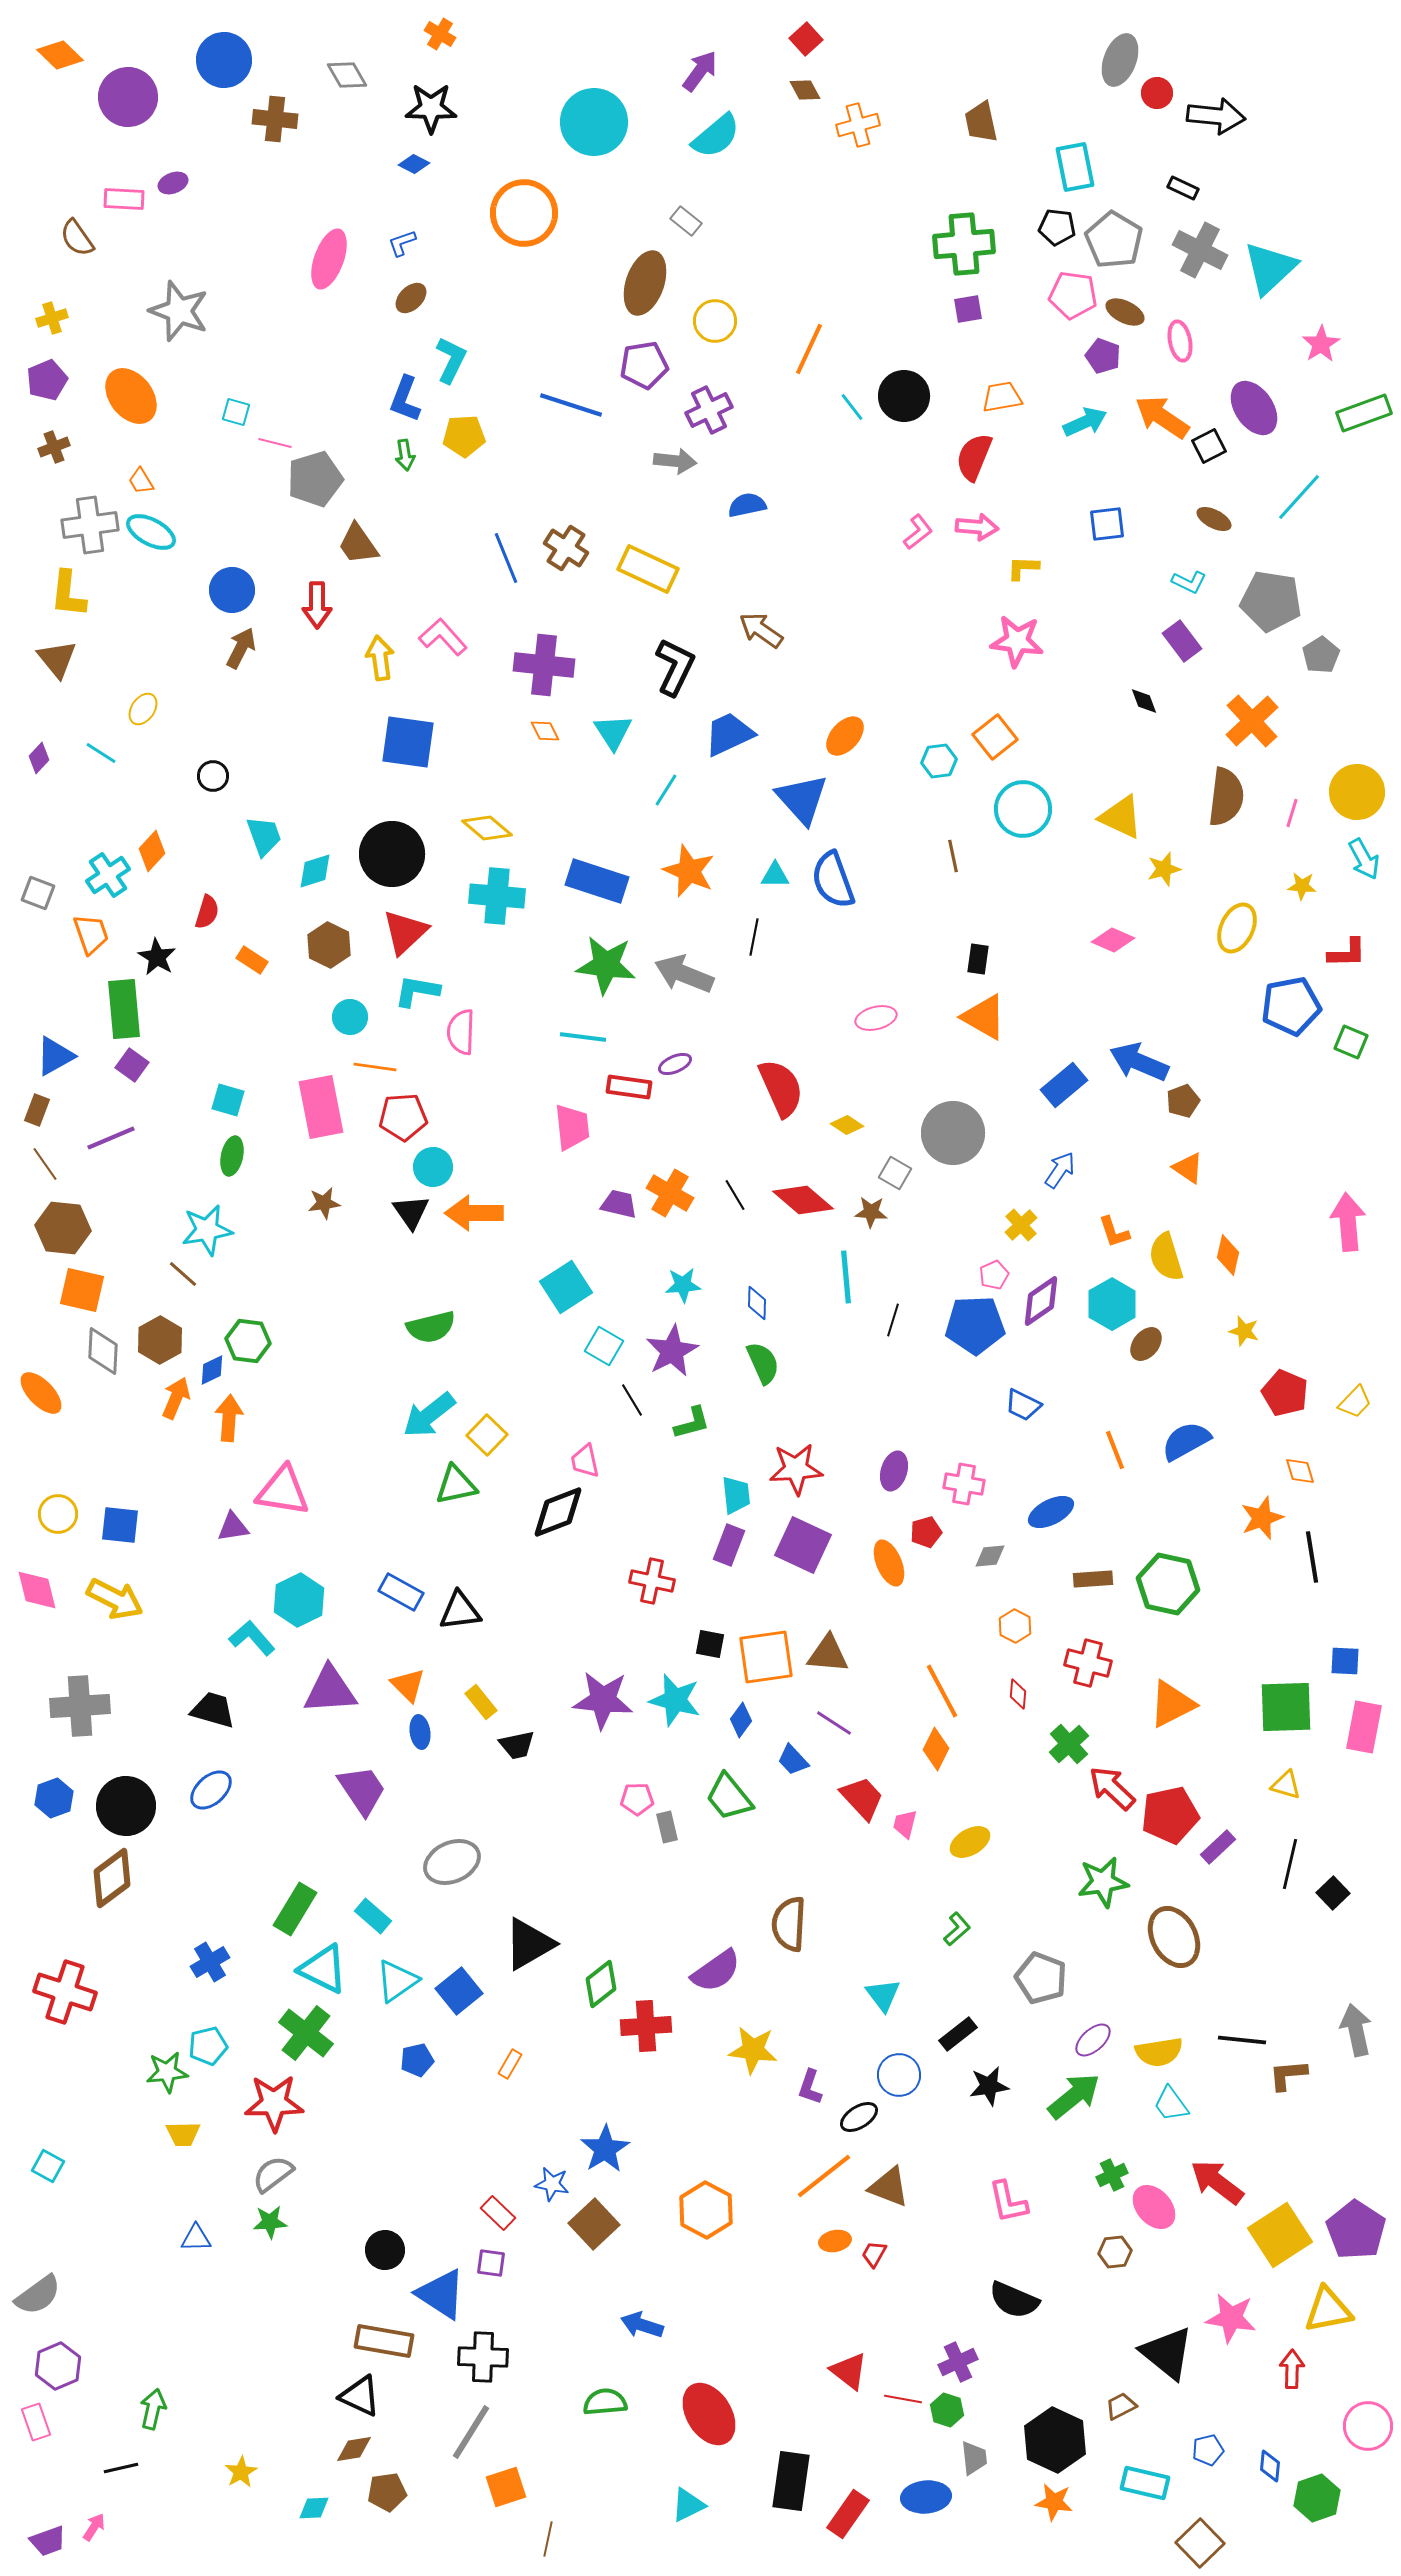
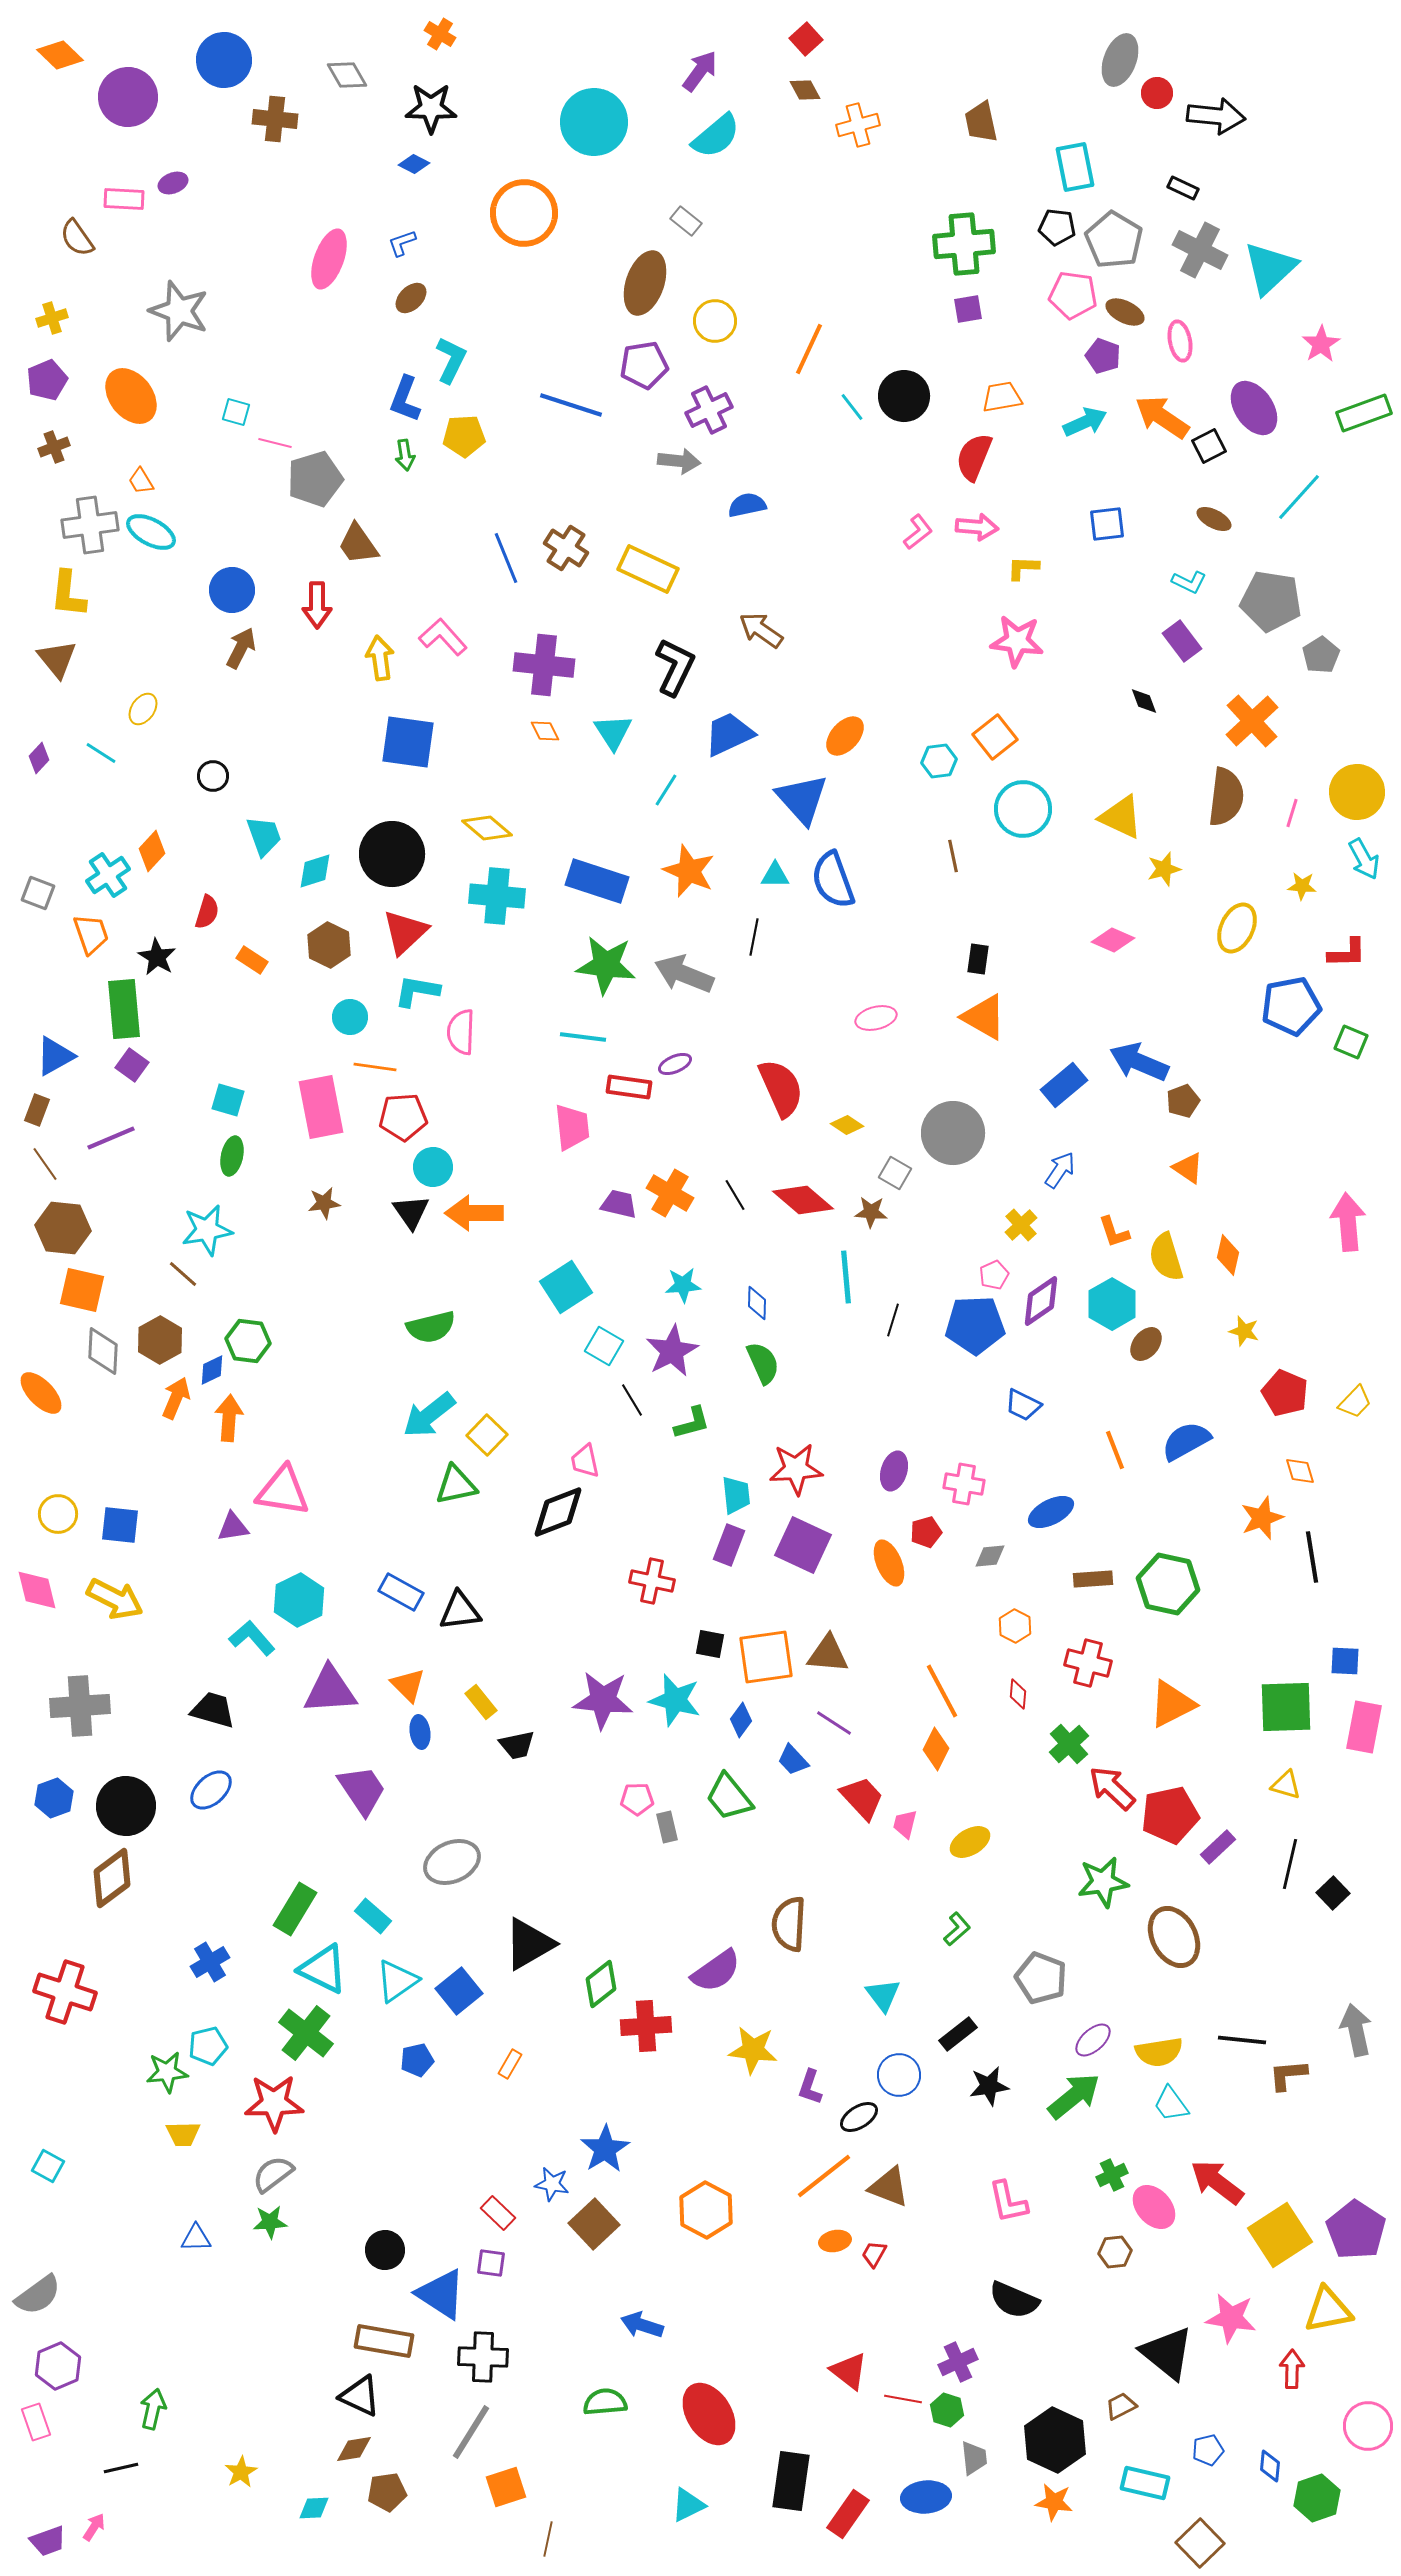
gray arrow at (675, 461): moved 4 px right
